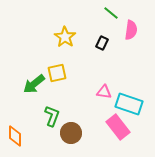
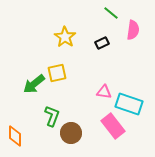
pink semicircle: moved 2 px right
black rectangle: rotated 40 degrees clockwise
pink rectangle: moved 5 px left, 1 px up
